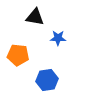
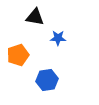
orange pentagon: rotated 25 degrees counterclockwise
